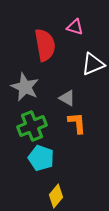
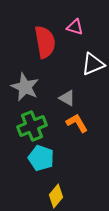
red semicircle: moved 3 px up
orange L-shape: rotated 25 degrees counterclockwise
